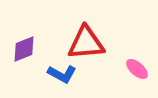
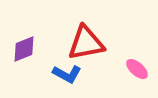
red triangle: rotated 6 degrees counterclockwise
blue L-shape: moved 5 px right
